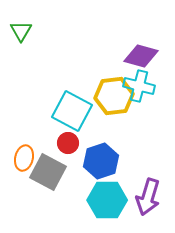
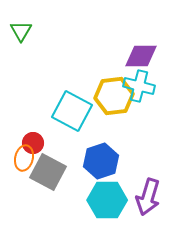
purple diamond: rotated 16 degrees counterclockwise
red circle: moved 35 px left
